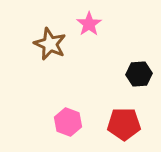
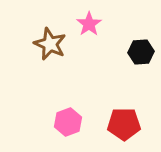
black hexagon: moved 2 px right, 22 px up
pink hexagon: rotated 20 degrees clockwise
